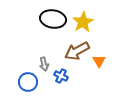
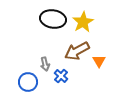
gray arrow: moved 1 px right
blue cross: rotated 16 degrees clockwise
